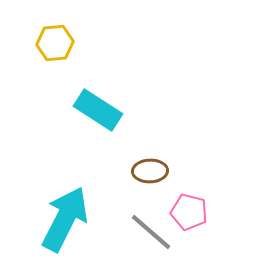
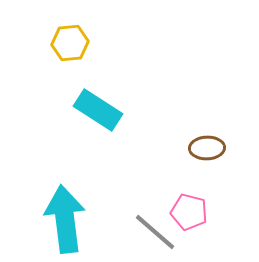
yellow hexagon: moved 15 px right
brown ellipse: moved 57 px right, 23 px up
cyan arrow: rotated 34 degrees counterclockwise
gray line: moved 4 px right
